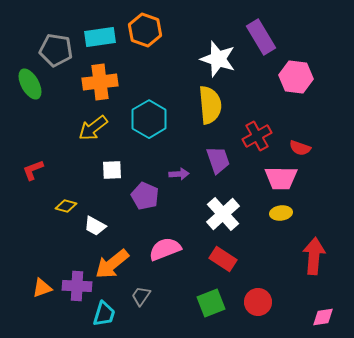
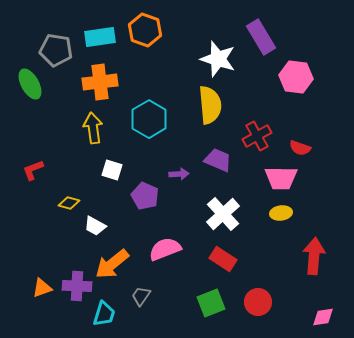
yellow arrow: rotated 120 degrees clockwise
purple trapezoid: rotated 48 degrees counterclockwise
white square: rotated 20 degrees clockwise
yellow diamond: moved 3 px right, 3 px up
